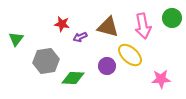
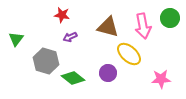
green circle: moved 2 px left
red star: moved 9 px up
purple arrow: moved 10 px left
yellow ellipse: moved 1 px left, 1 px up
gray hexagon: rotated 25 degrees clockwise
purple circle: moved 1 px right, 7 px down
green diamond: rotated 35 degrees clockwise
